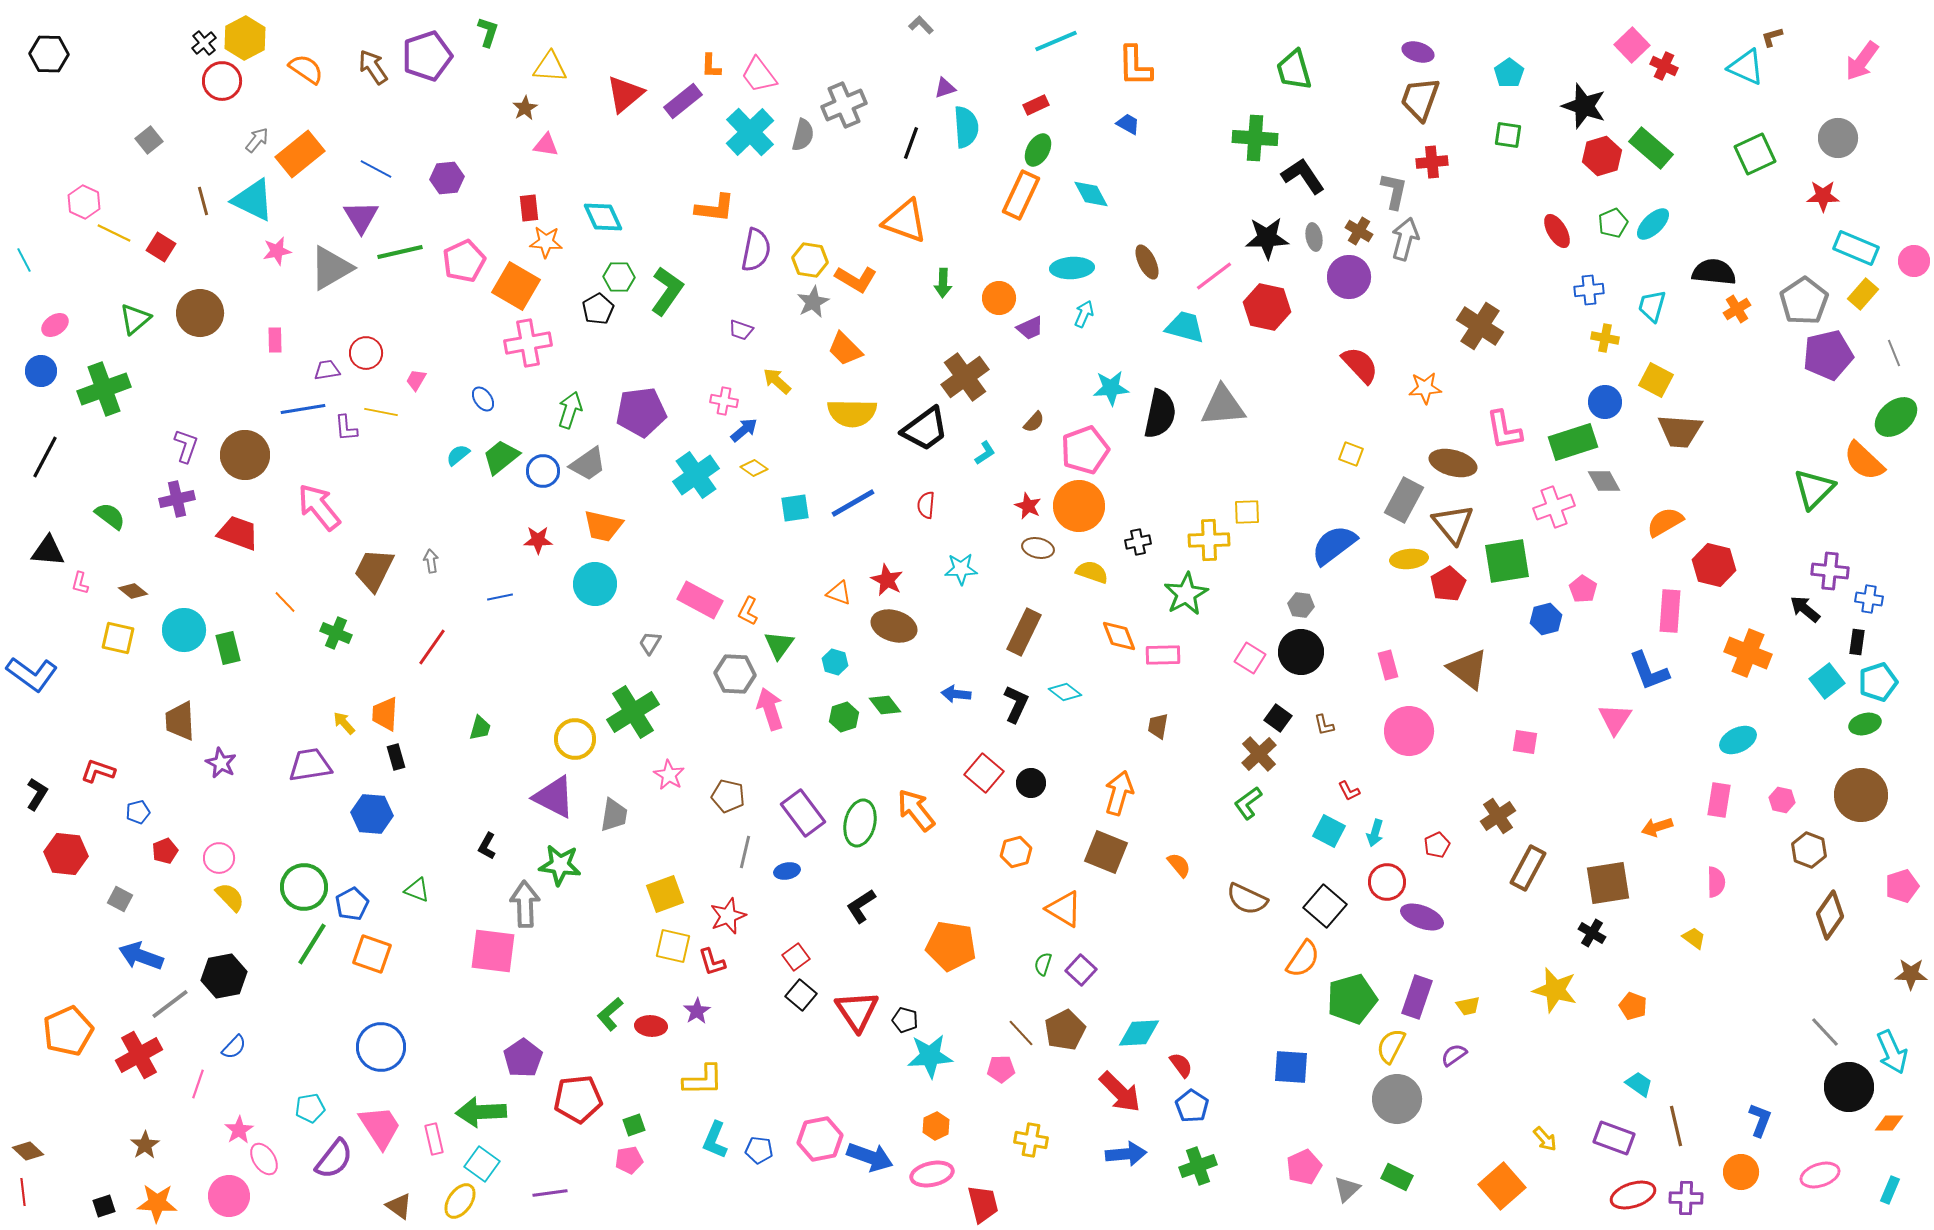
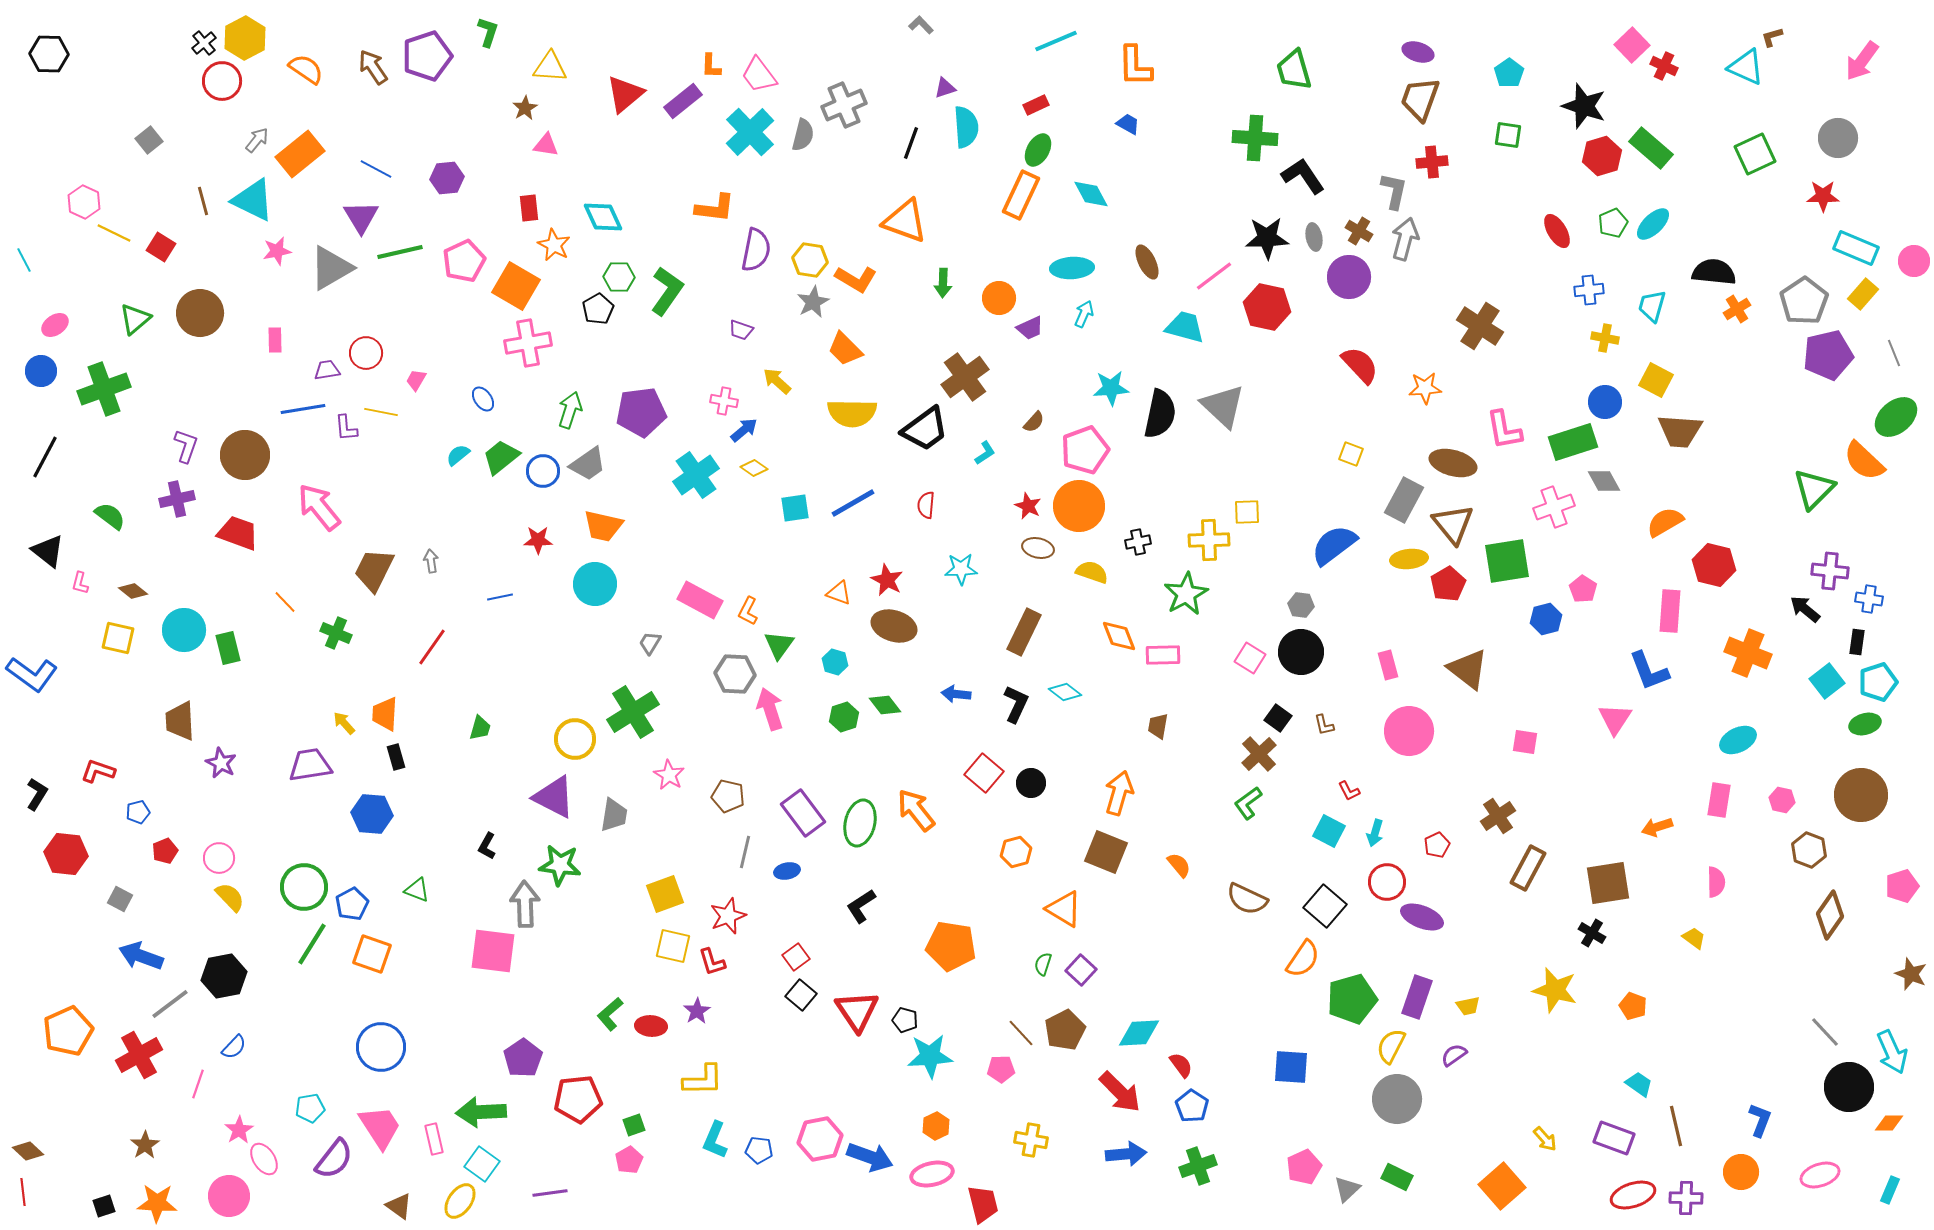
orange star at (546, 242): moved 8 px right, 3 px down; rotated 24 degrees clockwise
gray triangle at (1223, 406): rotated 48 degrees clockwise
black triangle at (48, 551): rotated 33 degrees clockwise
brown star at (1911, 974): rotated 20 degrees clockwise
pink pentagon at (629, 1160): rotated 20 degrees counterclockwise
